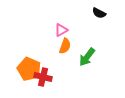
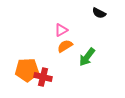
orange semicircle: rotated 140 degrees counterclockwise
orange pentagon: moved 2 px left, 1 px down; rotated 25 degrees counterclockwise
